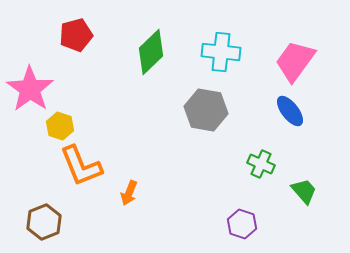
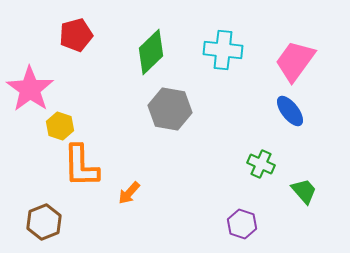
cyan cross: moved 2 px right, 2 px up
gray hexagon: moved 36 px left, 1 px up
orange L-shape: rotated 21 degrees clockwise
orange arrow: rotated 20 degrees clockwise
